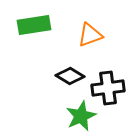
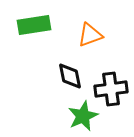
black diamond: rotated 48 degrees clockwise
black cross: moved 3 px right, 1 px down
green star: moved 2 px right
